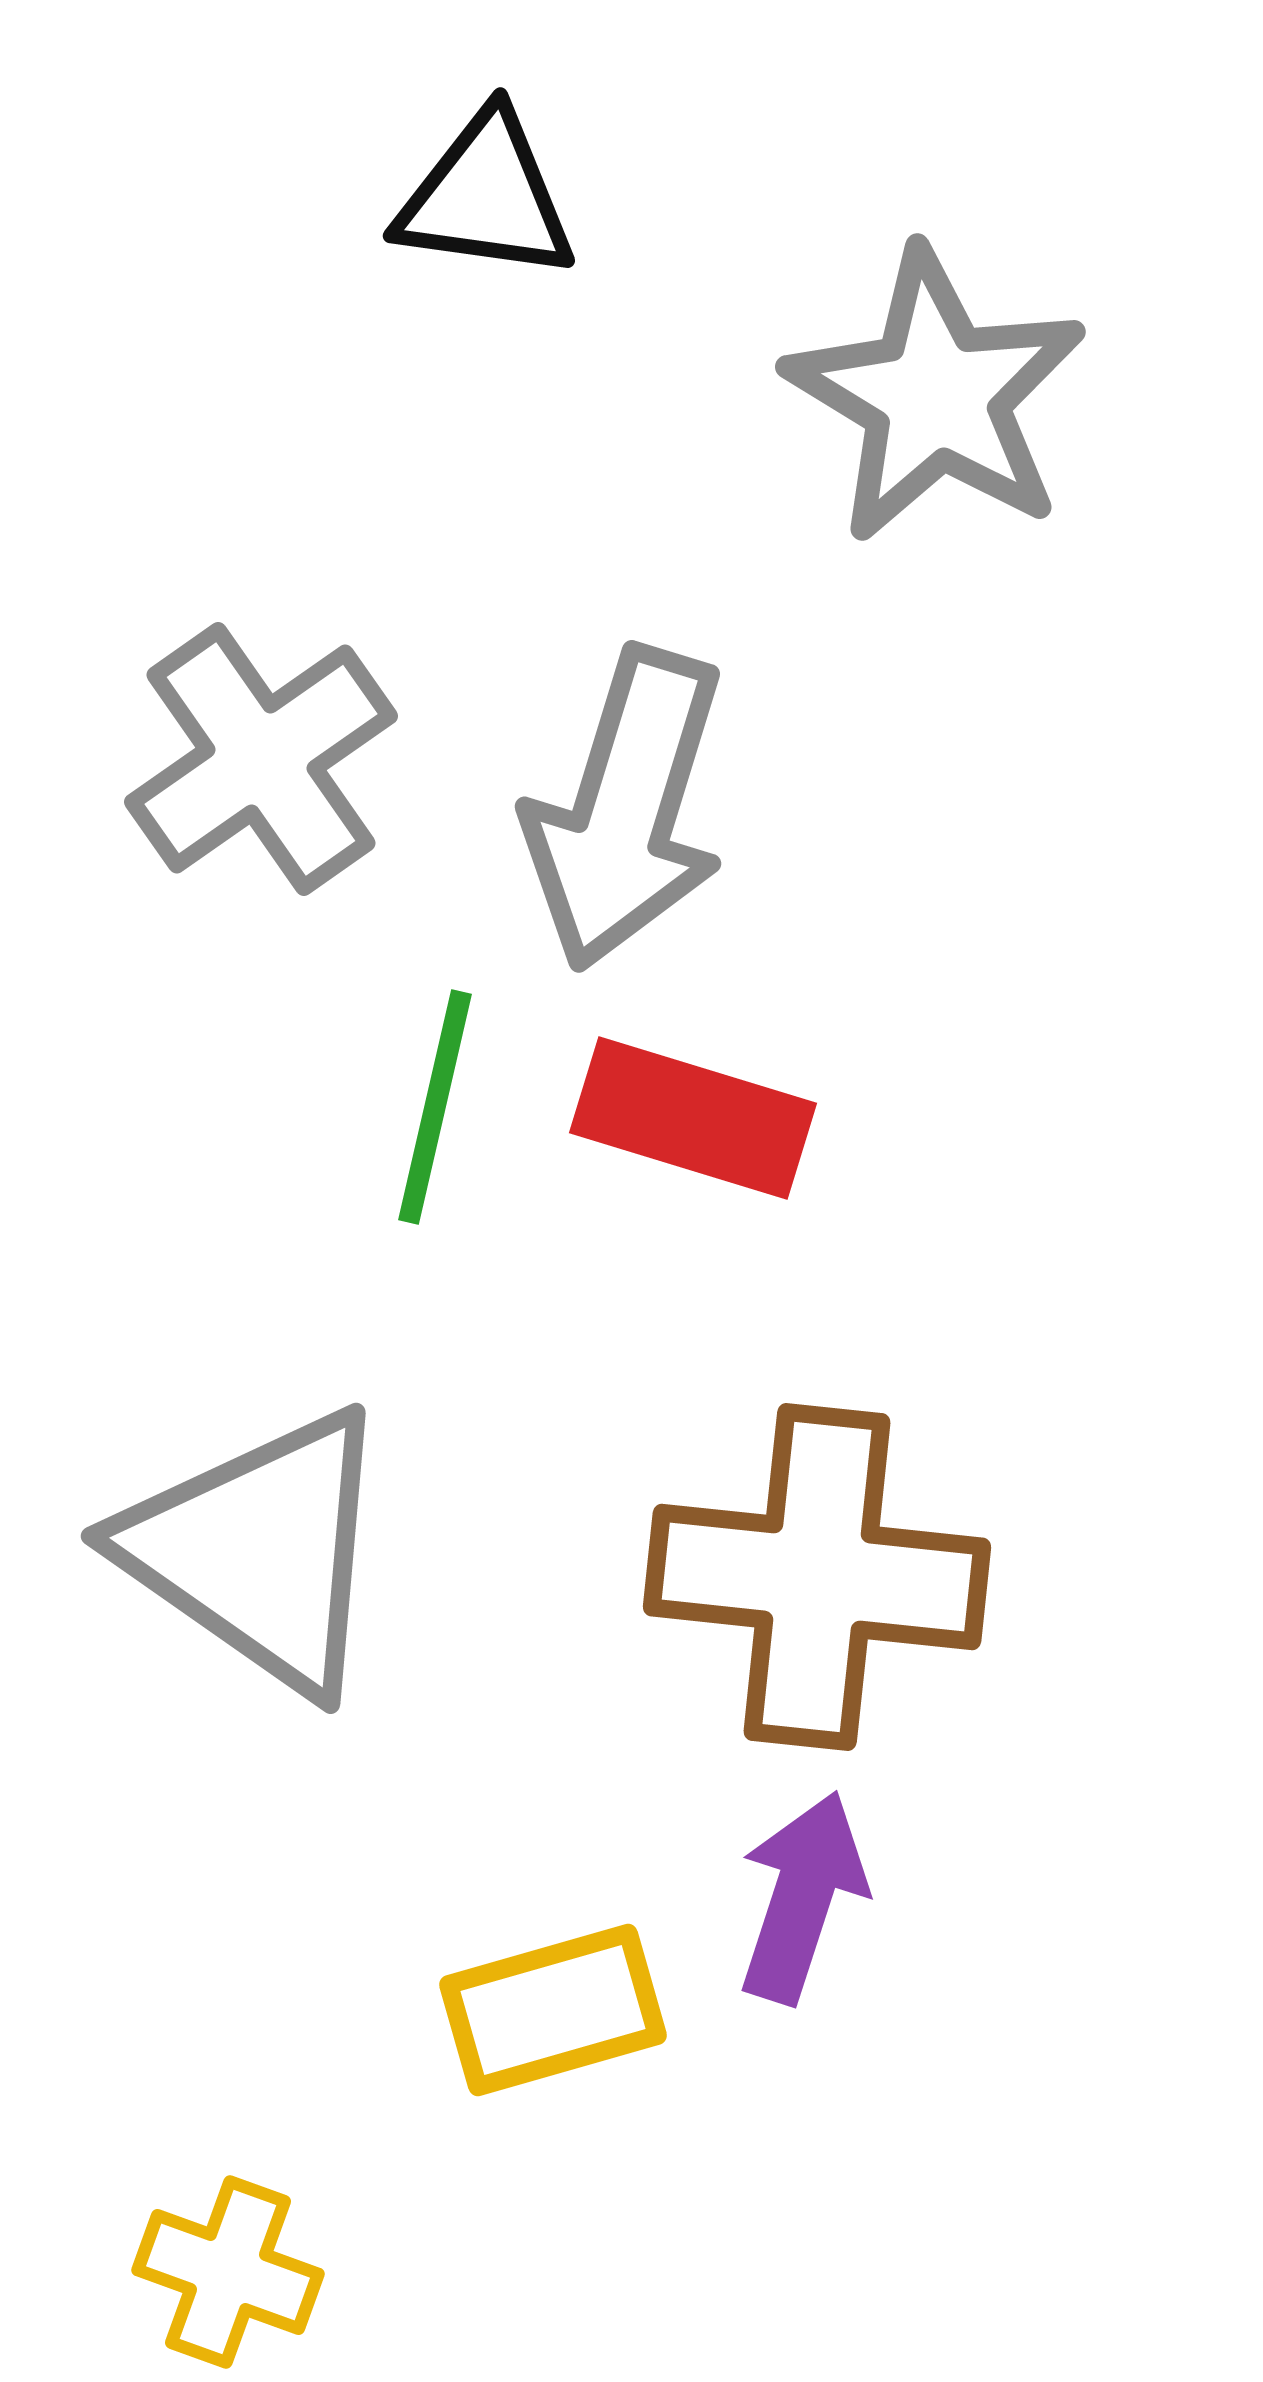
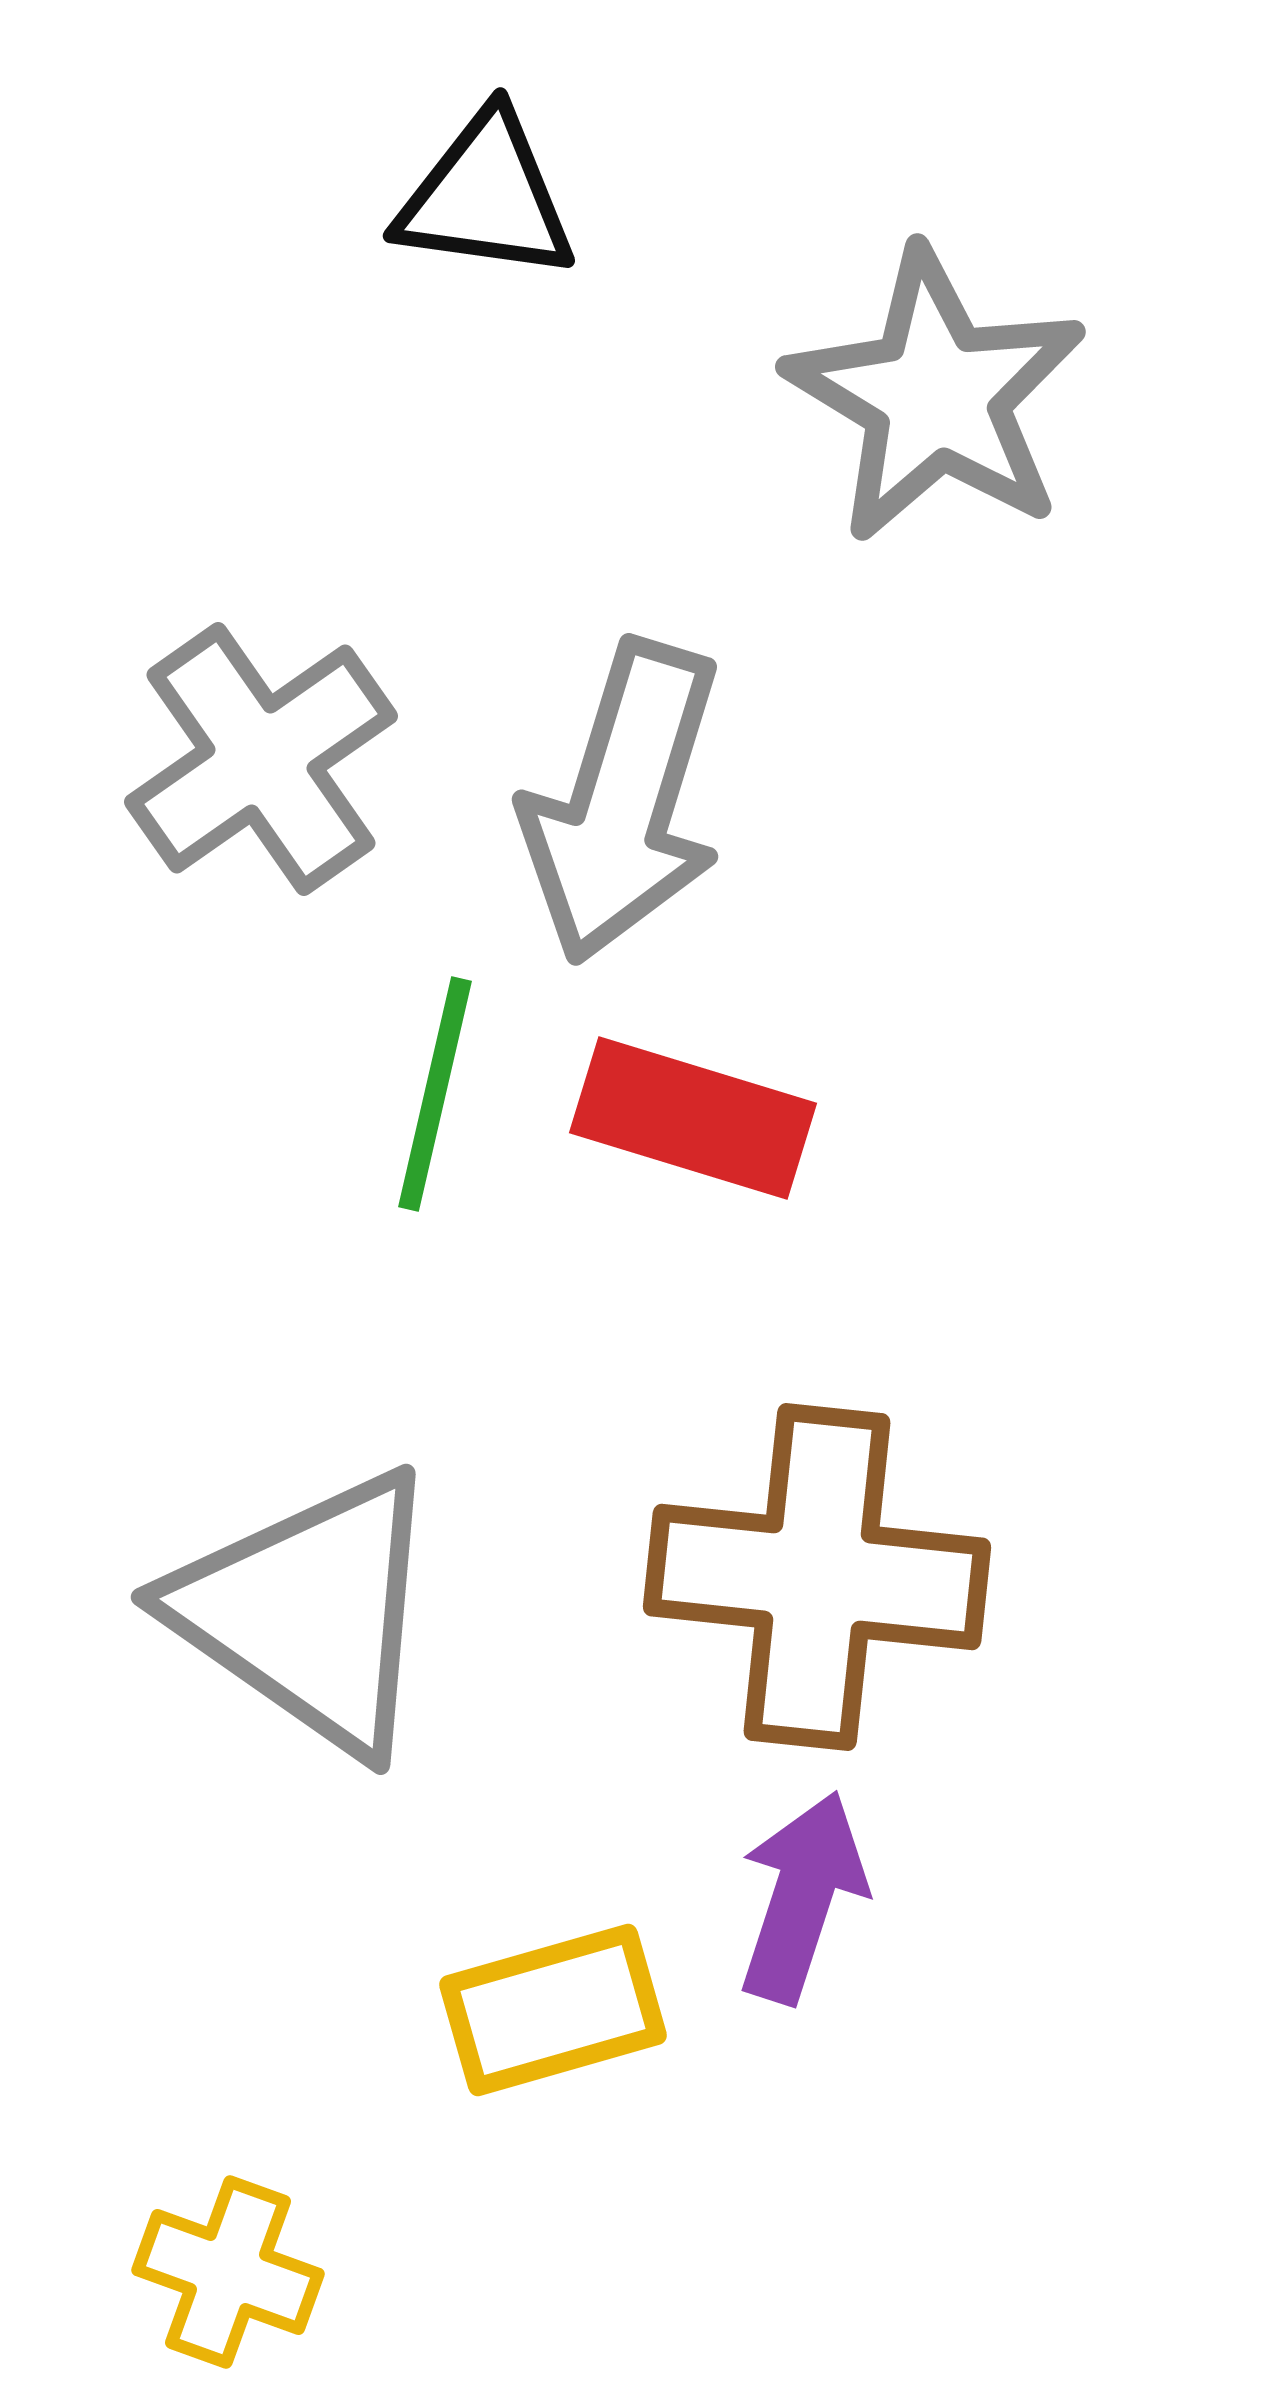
gray arrow: moved 3 px left, 7 px up
green line: moved 13 px up
gray triangle: moved 50 px right, 61 px down
